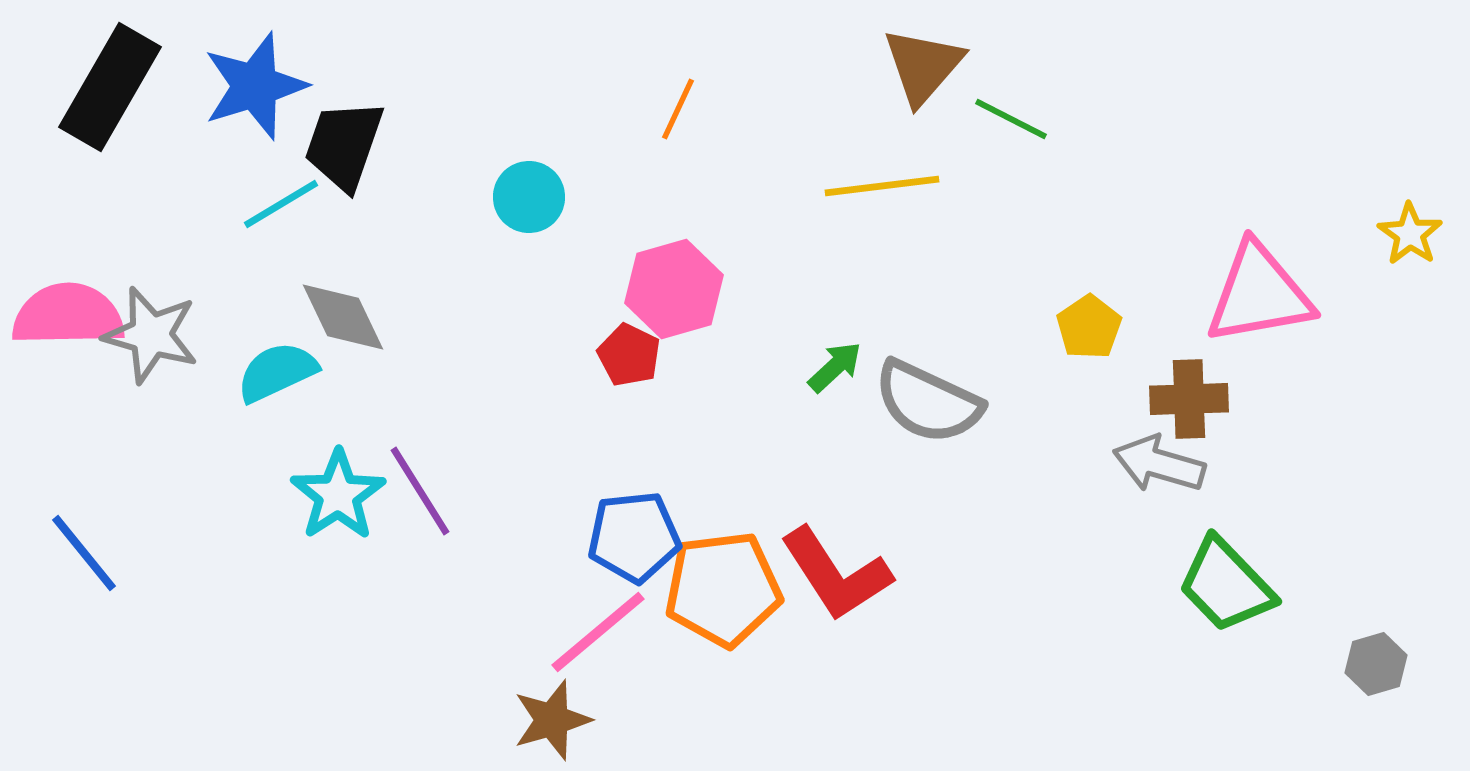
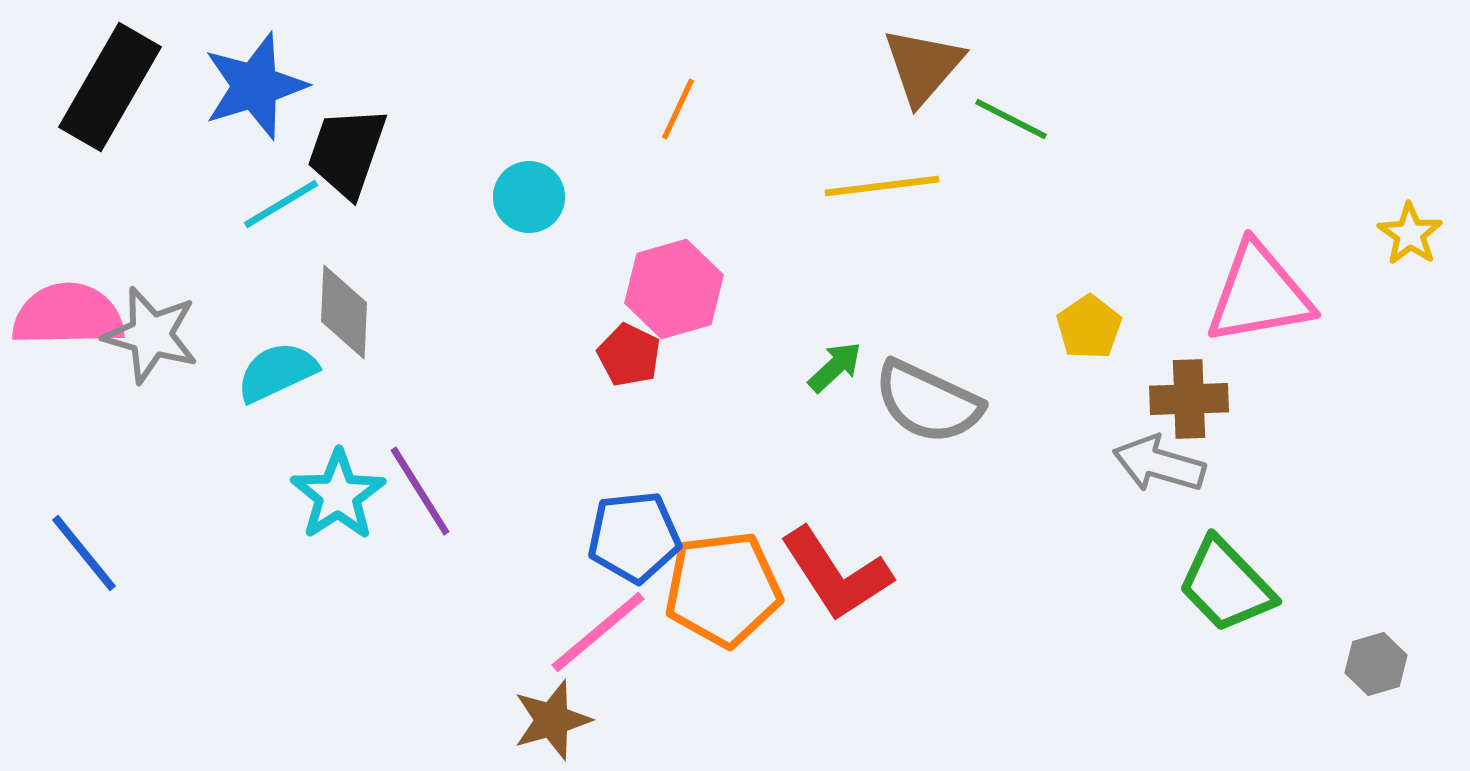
black trapezoid: moved 3 px right, 7 px down
gray diamond: moved 1 px right, 5 px up; rotated 28 degrees clockwise
